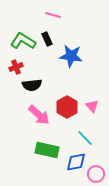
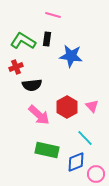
black rectangle: rotated 32 degrees clockwise
blue diamond: rotated 10 degrees counterclockwise
